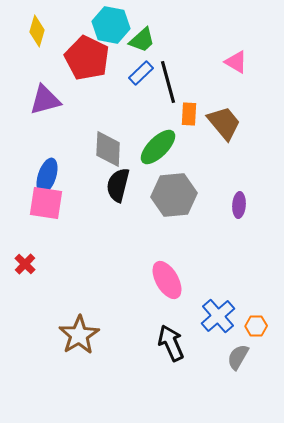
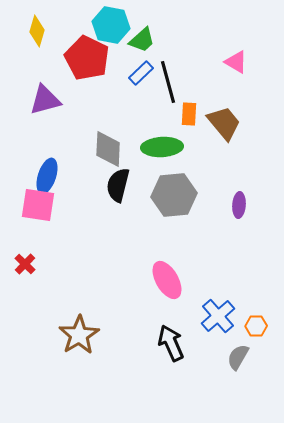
green ellipse: moved 4 px right; rotated 42 degrees clockwise
pink square: moved 8 px left, 2 px down
